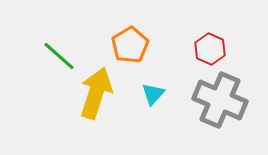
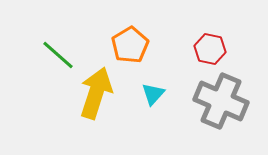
red hexagon: rotated 12 degrees counterclockwise
green line: moved 1 px left, 1 px up
gray cross: moved 1 px right, 1 px down
